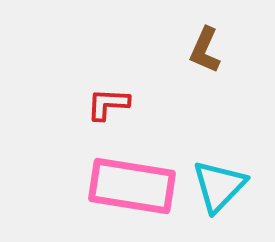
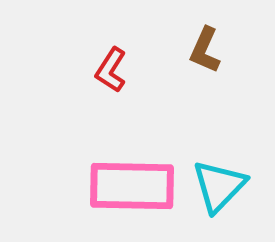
red L-shape: moved 3 px right, 34 px up; rotated 60 degrees counterclockwise
pink rectangle: rotated 8 degrees counterclockwise
